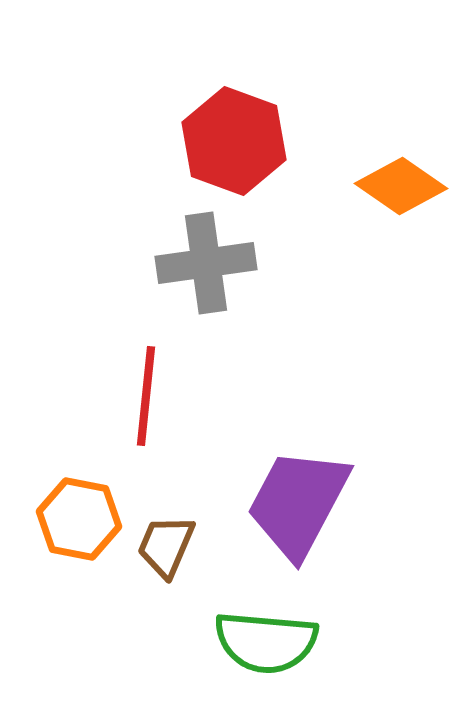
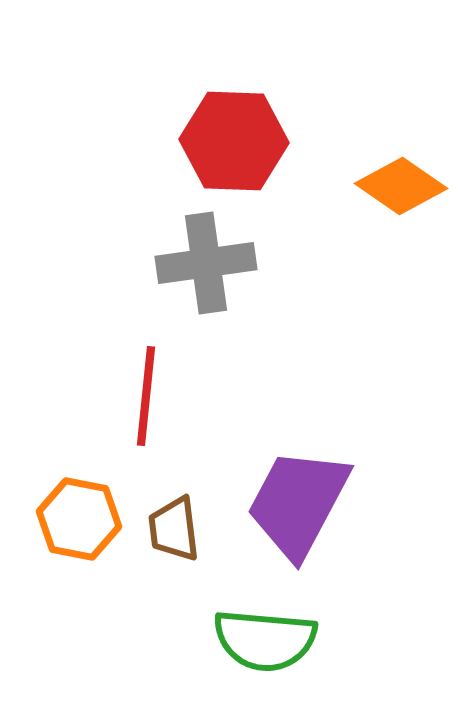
red hexagon: rotated 18 degrees counterclockwise
brown trapezoid: moved 8 px right, 17 px up; rotated 30 degrees counterclockwise
green semicircle: moved 1 px left, 2 px up
